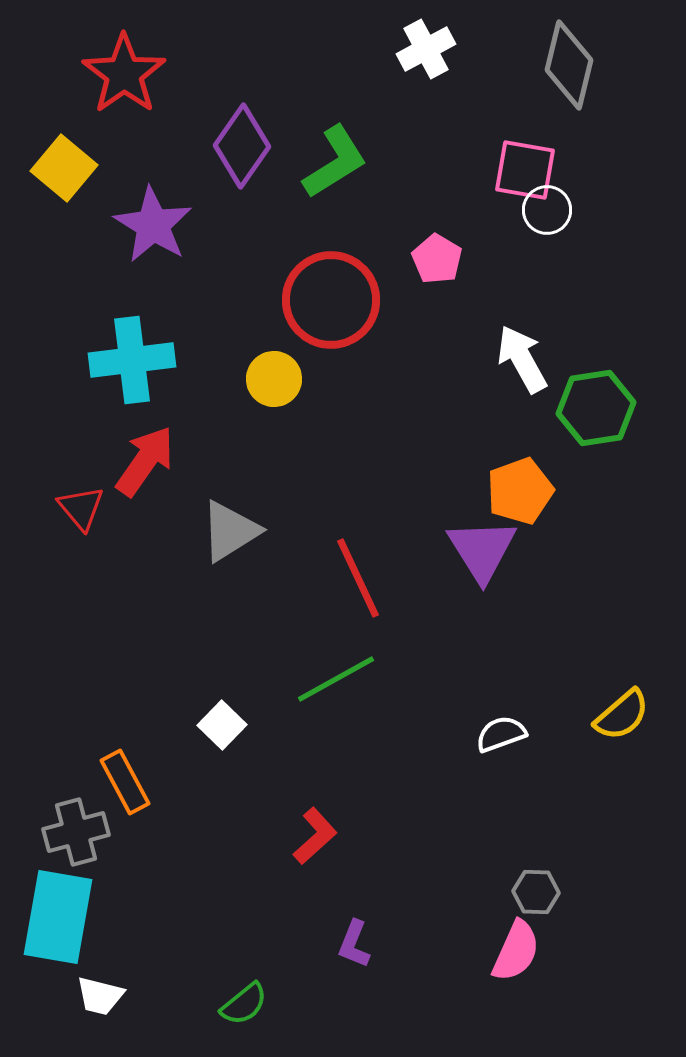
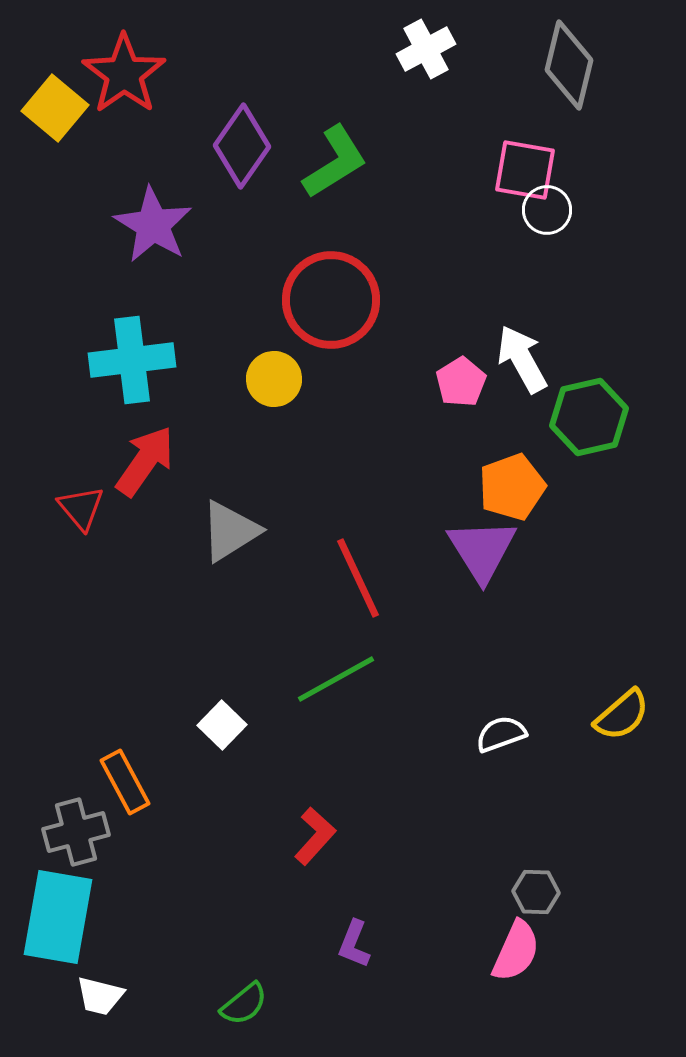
yellow square: moved 9 px left, 60 px up
pink pentagon: moved 24 px right, 123 px down; rotated 9 degrees clockwise
green hexagon: moved 7 px left, 9 px down; rotated 4 degrees counterclockwise
orange pentagon: moved 8 px left, 4 px up
red L-shape: rotated 6 degrees counterclockwise
